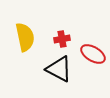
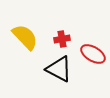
yellow semicircle: rotated 32 degrees counterclockwise
